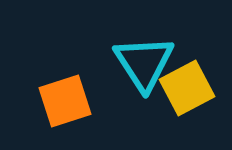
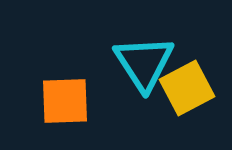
orange square: rotated 16 degrees clockwise
